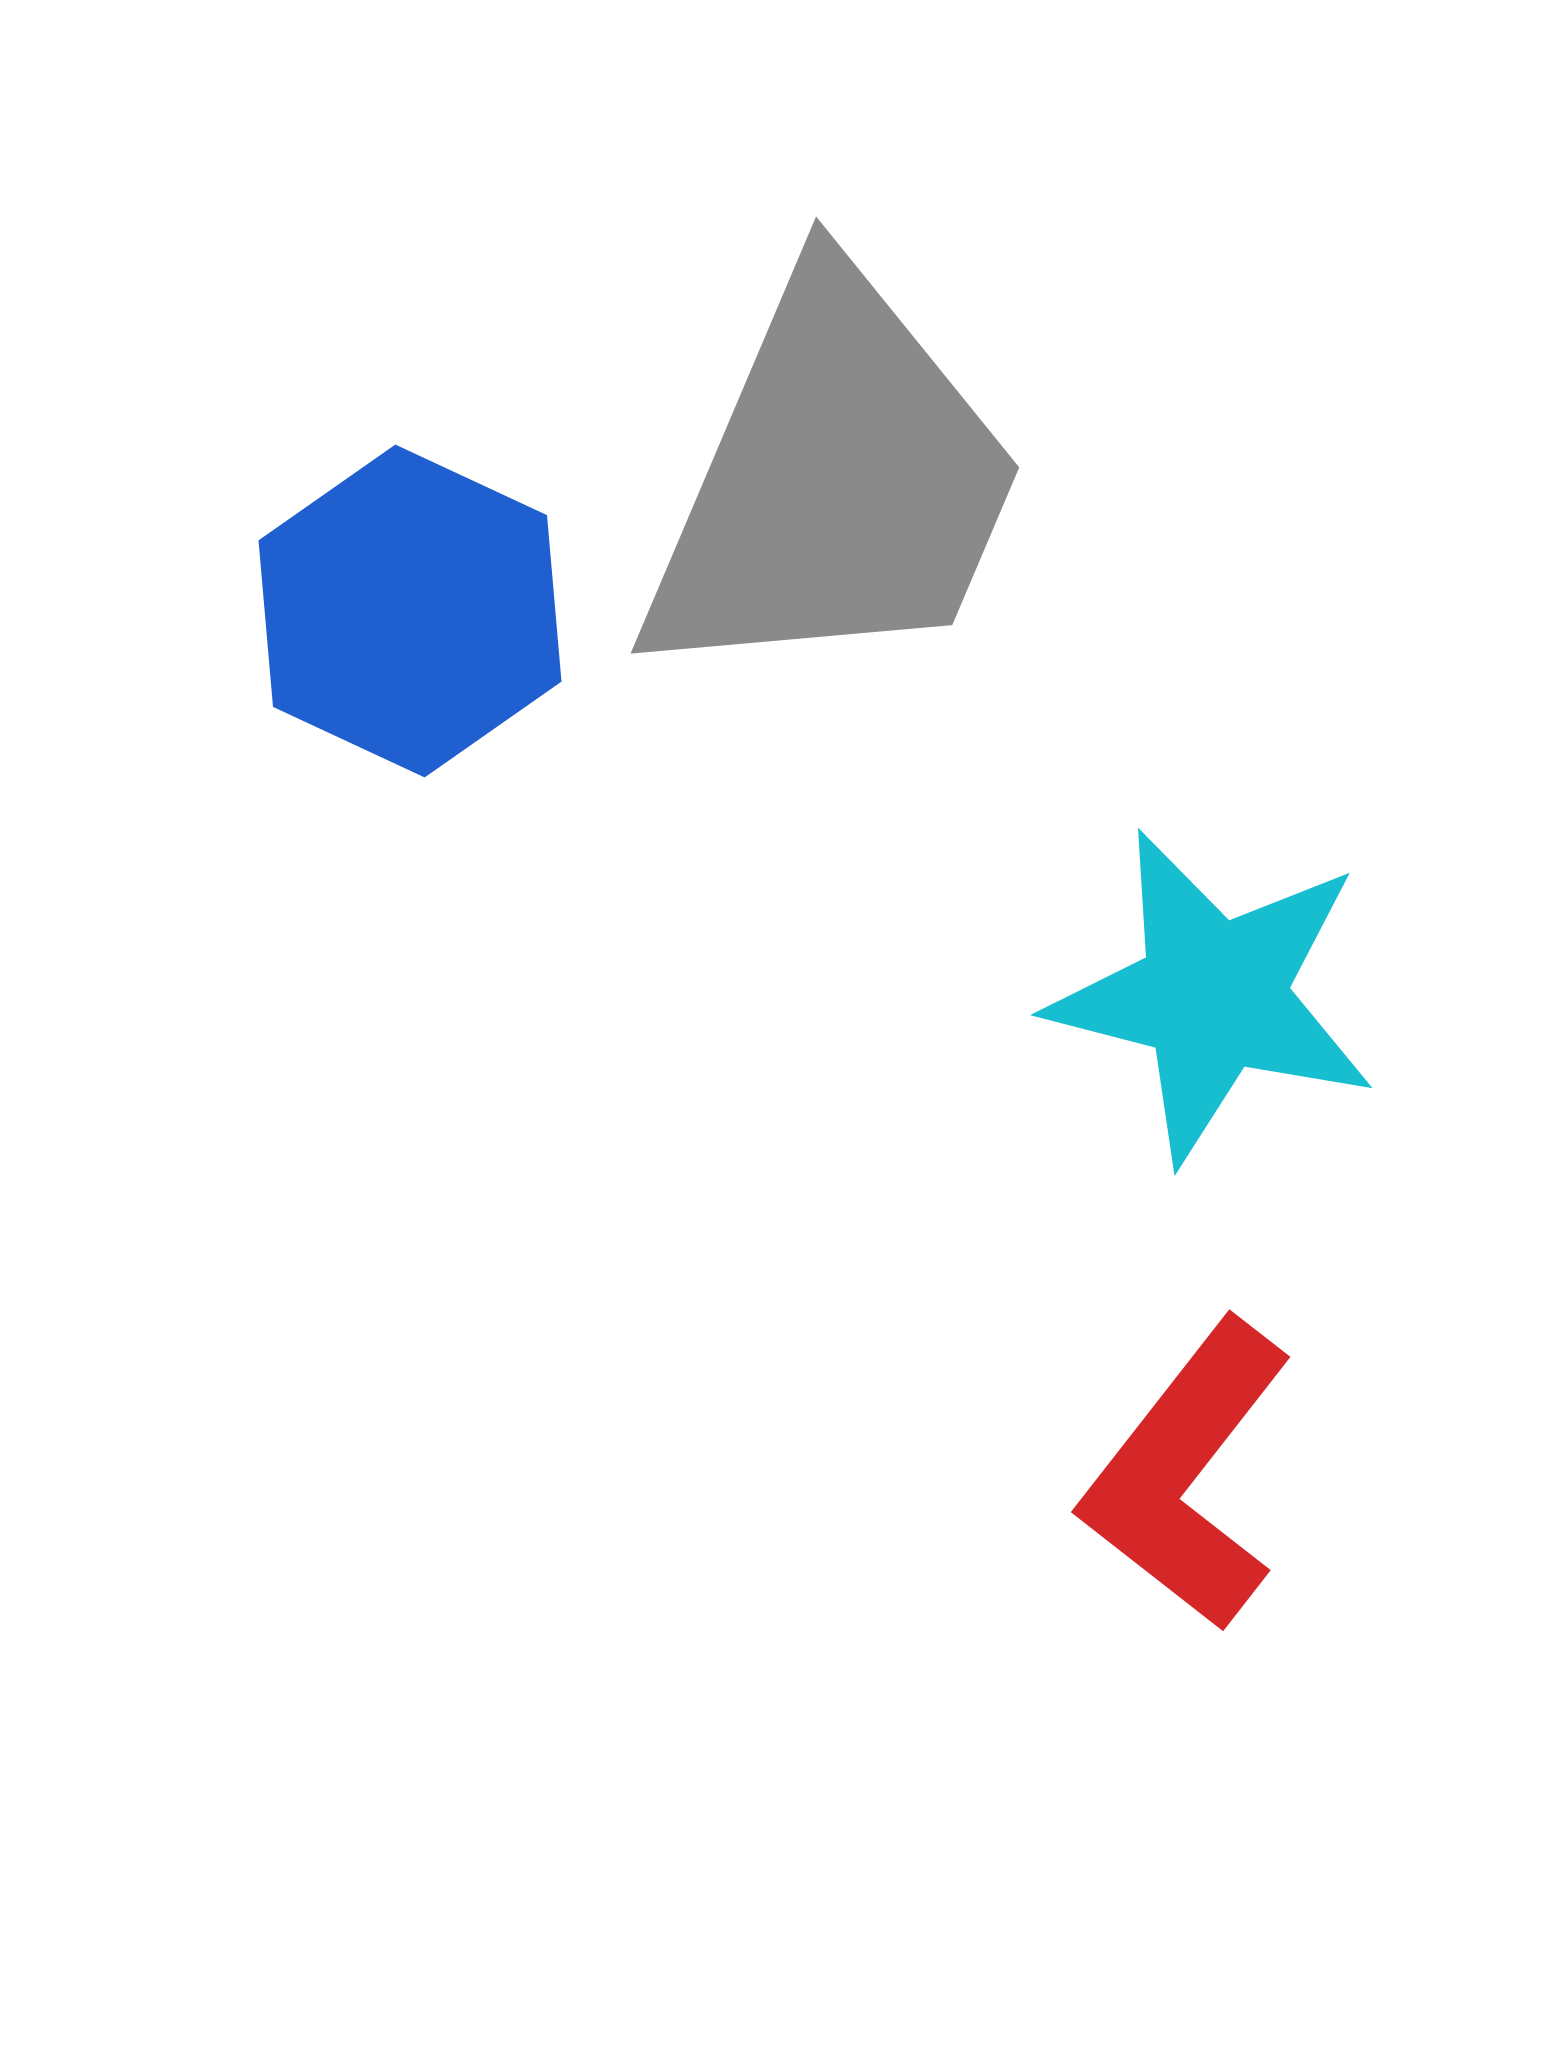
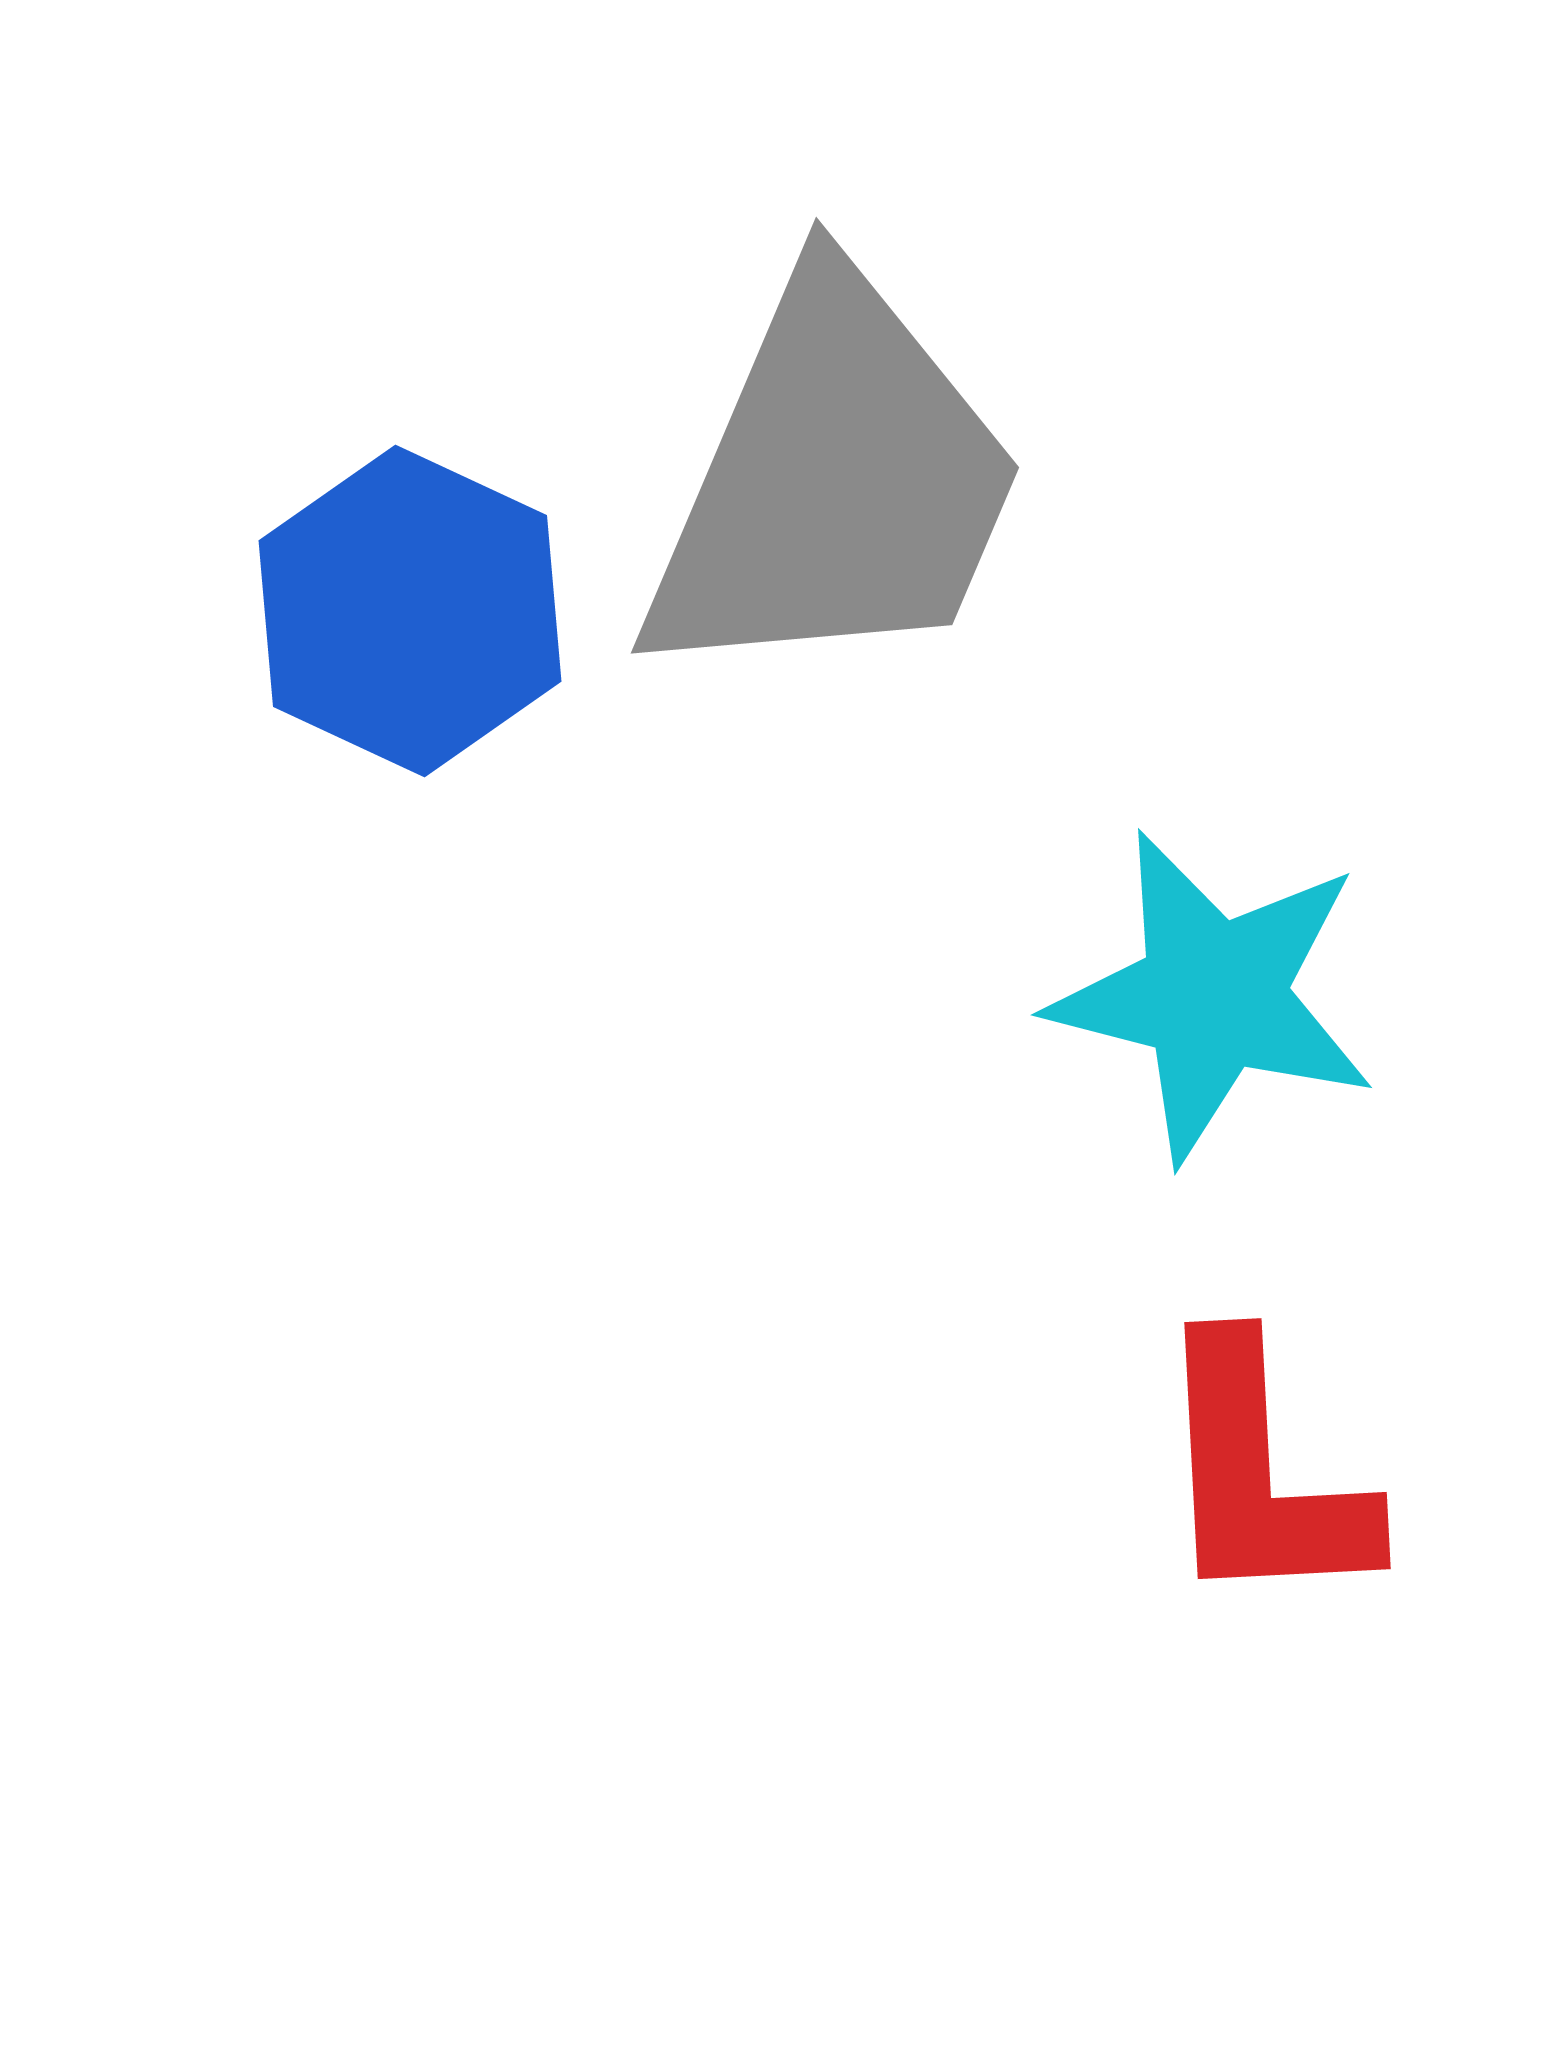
red L-shape: moved 74 px right; rotated 41 degrees counterclockwise
